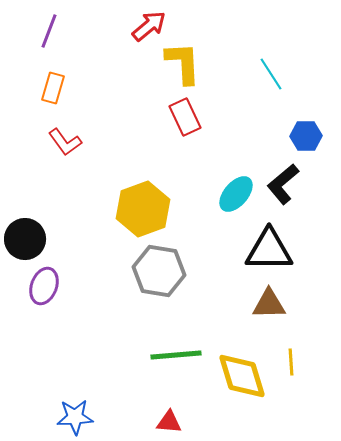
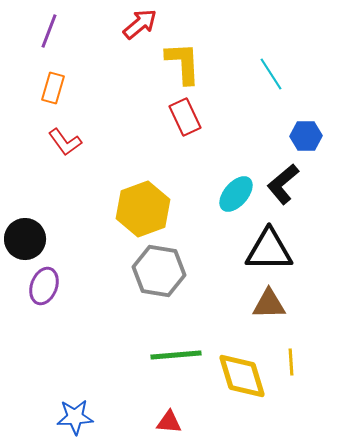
red arrow: moved 9 px left, 2 px up
